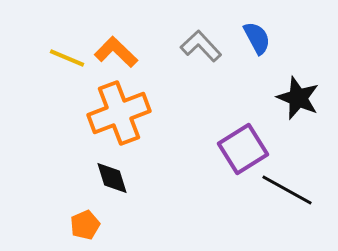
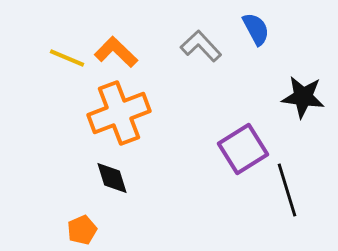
blue semicircle: moved 1 px left, 9 px up
black star: moved 5 px right, 1 px up; rotated 15 degrees counterclockwise
black line: rotated 44 degrees clockwise
orange pentagon: moved 3 px left, 5 px down
